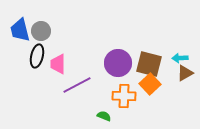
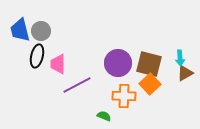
cyan arrow: rotated 91 degrees counterclockwise
